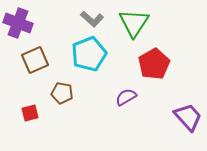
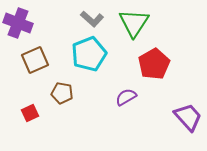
red square: rotated 12 degrees counterclockwise
